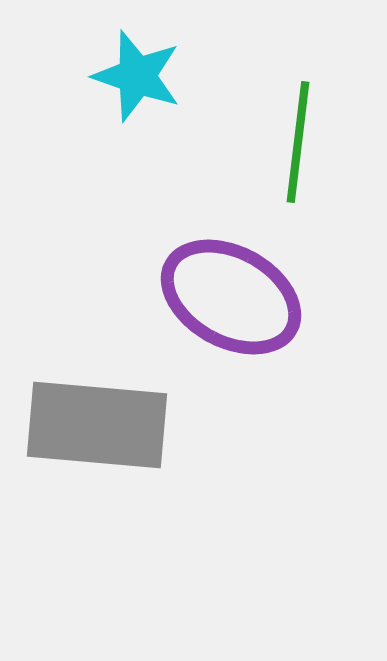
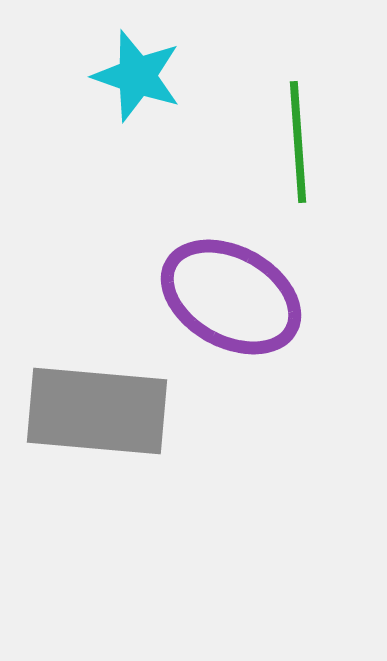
green line: rotated 11 degrees counterclockwise
gray rectangle: moved 14 px up
